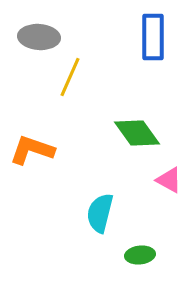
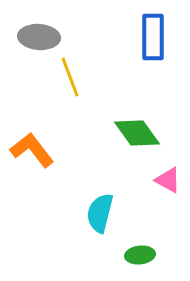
yellow line: rotated 45 degrees counterclockwise
orange L-shape: rotated 33 degrees clockwise
pink triangle: moved 1 px left
